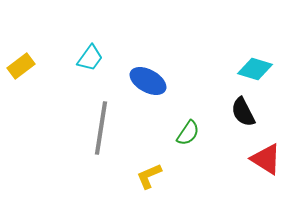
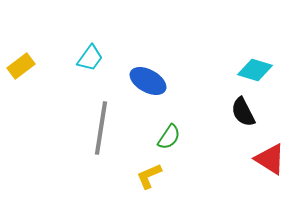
cyan diamond: moved 1 px down
green semicircle: moved 19 px left, 4 px down
red triangle: moved 4 px right
